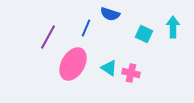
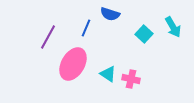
cyan arrow: rotated 150 degrees clockwise
cyan square: rotated 18 degrees clockwise
cyan triangle: moved 1 px left, 6 px down
pink cross: moved 6 px down
